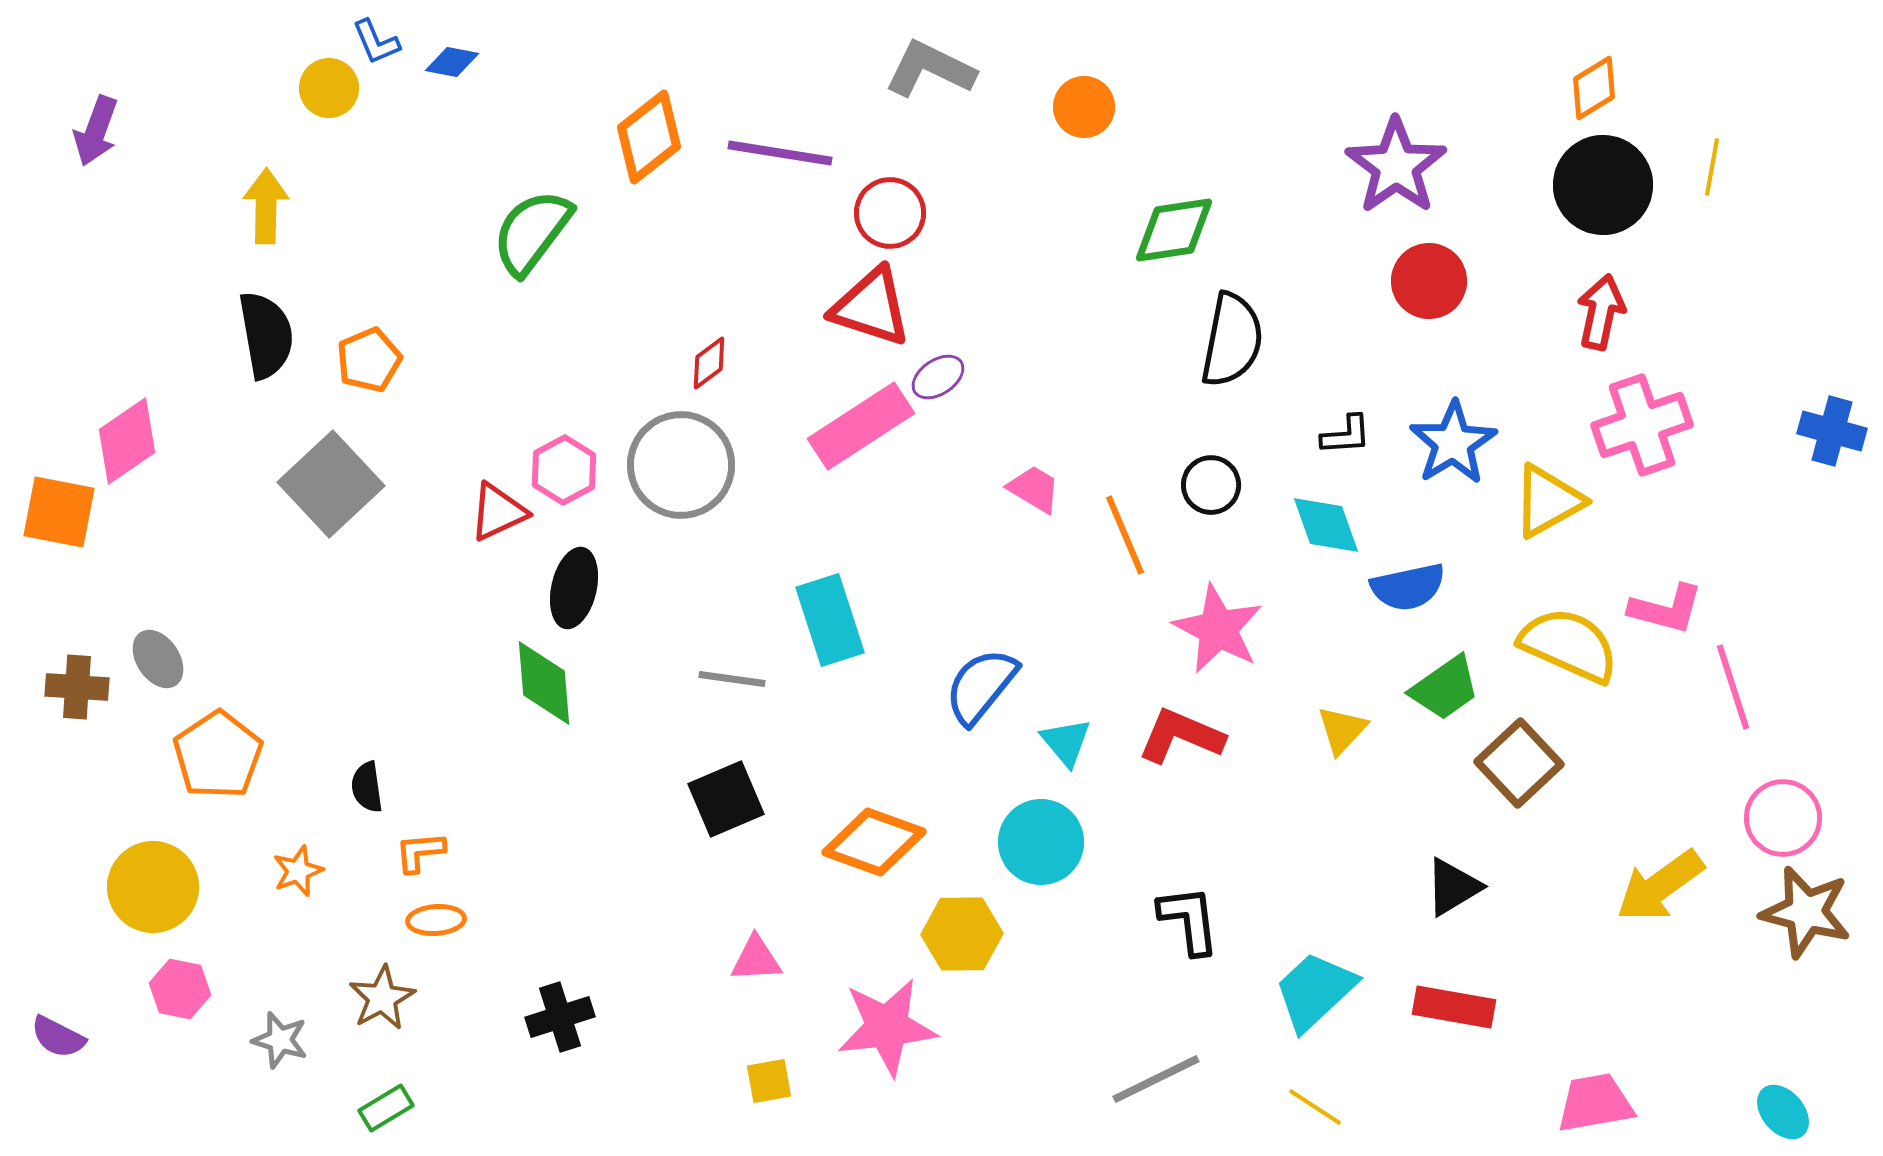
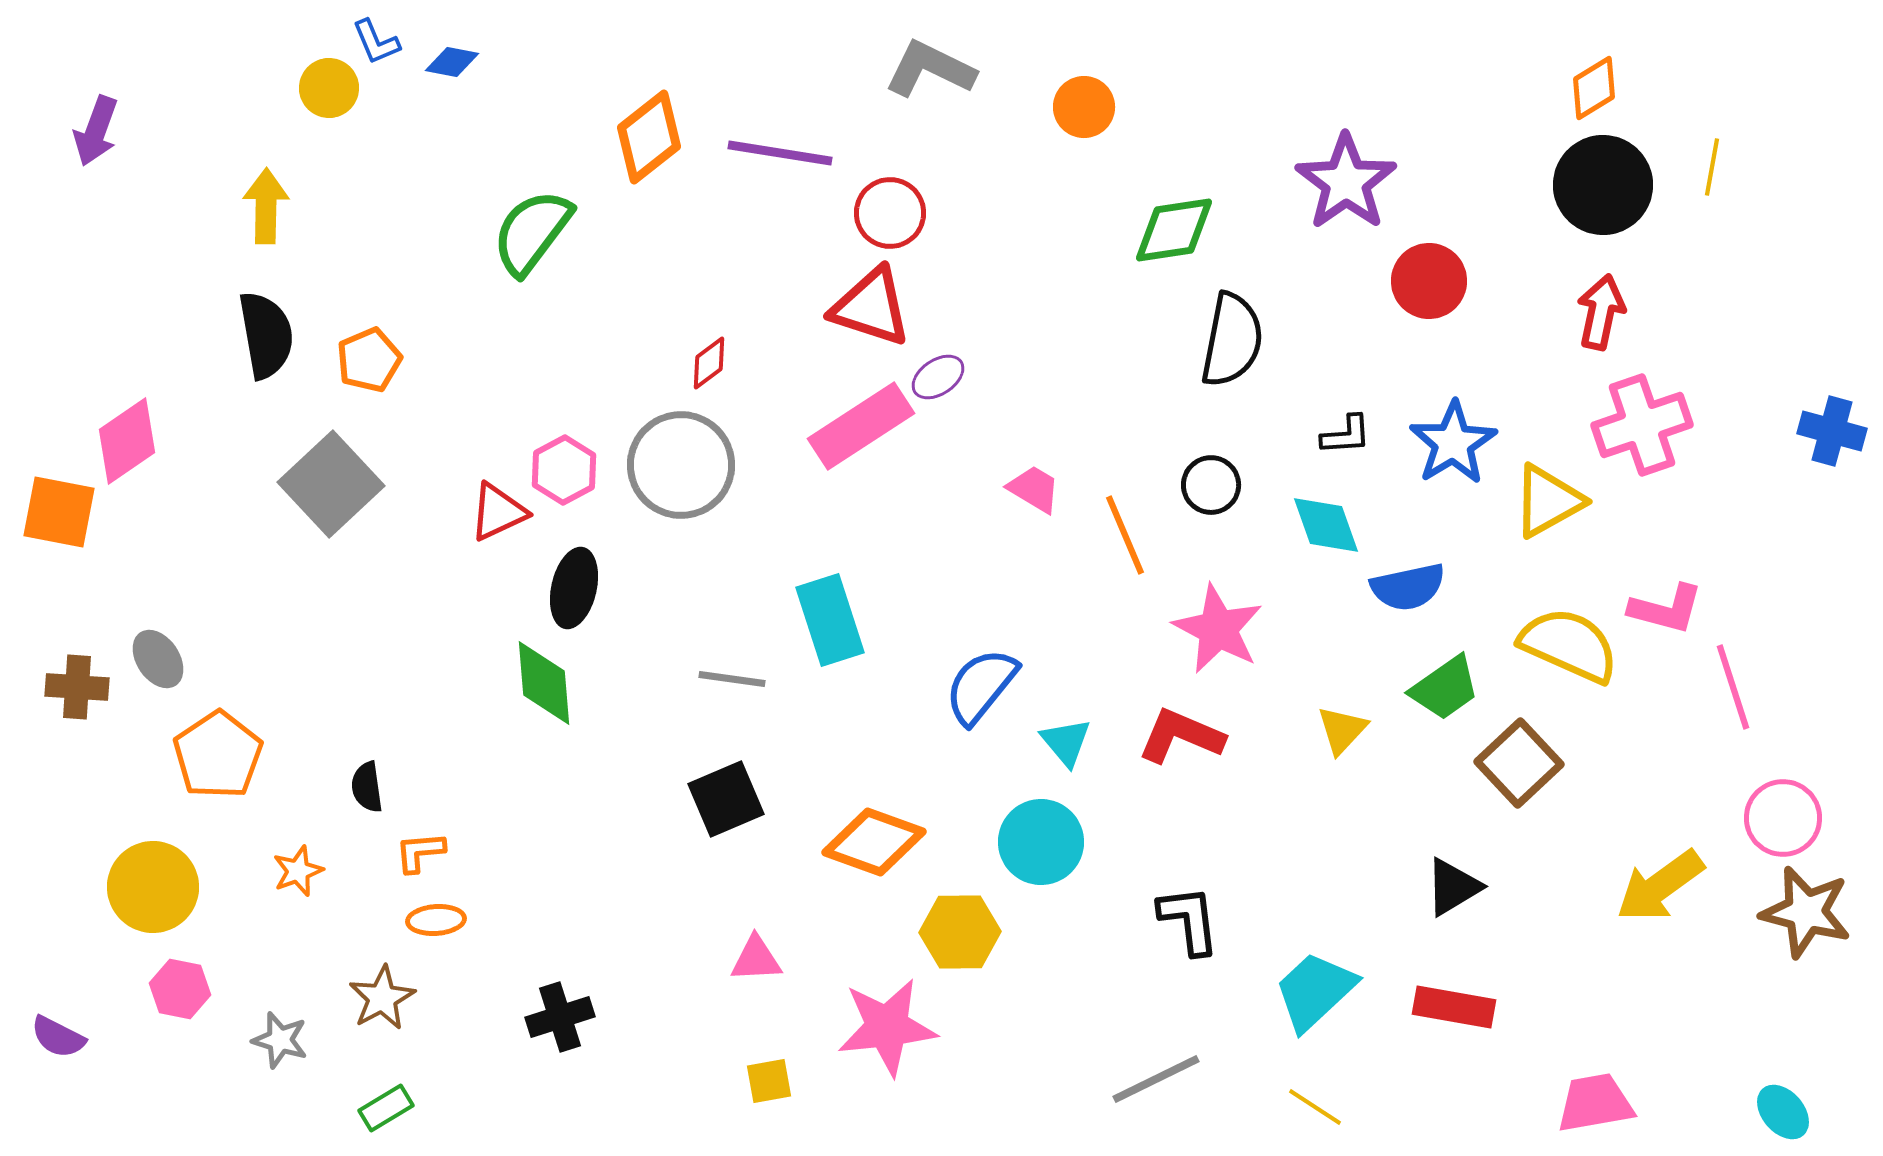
purple star at (1396, 166): moved 50 px left, 16 px down
yellow hexagon at (962, 934): moved 2 px left, 2 px up
